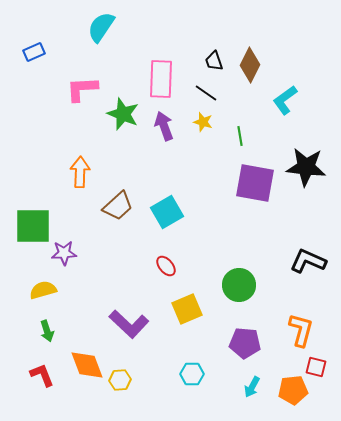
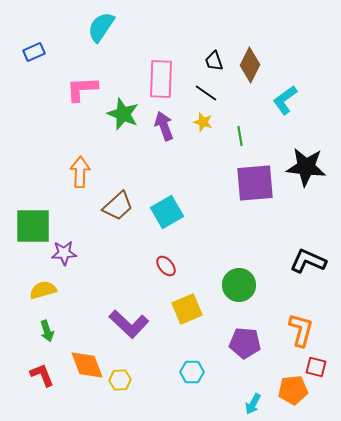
purple square: rotated 15 degrees counterclockwise
cyan hexagon: moved 2 px up
cyan arrow: moved 1 px right, 17 px down
